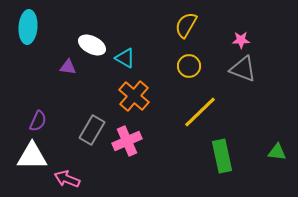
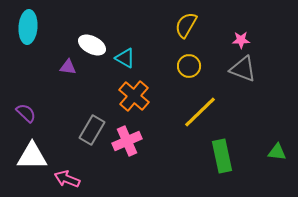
purple semicircle: moved 12 px left, 8 px up; rotated 70 degrees counterclockwise
